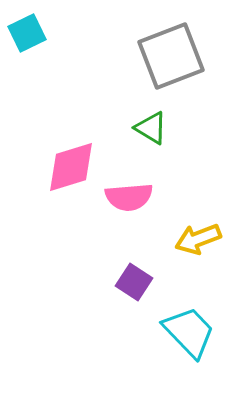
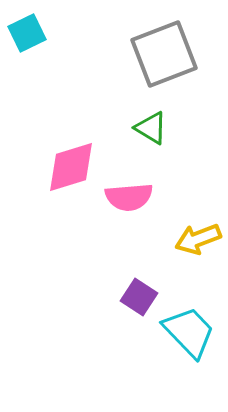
gray square: moved 7 px left, 2 px up
purple square: moved 5 px right, 15 px down
